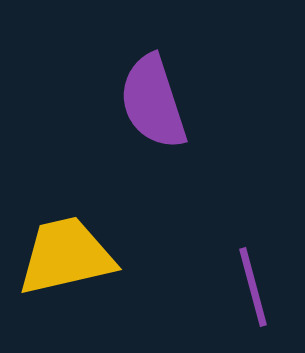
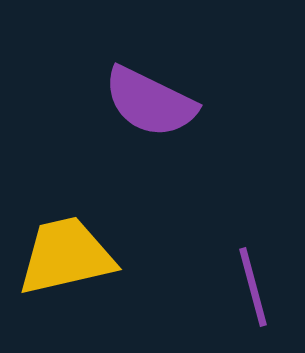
purple semicircle: moved 3 px left; rotated 46 degrees counterclockwise
